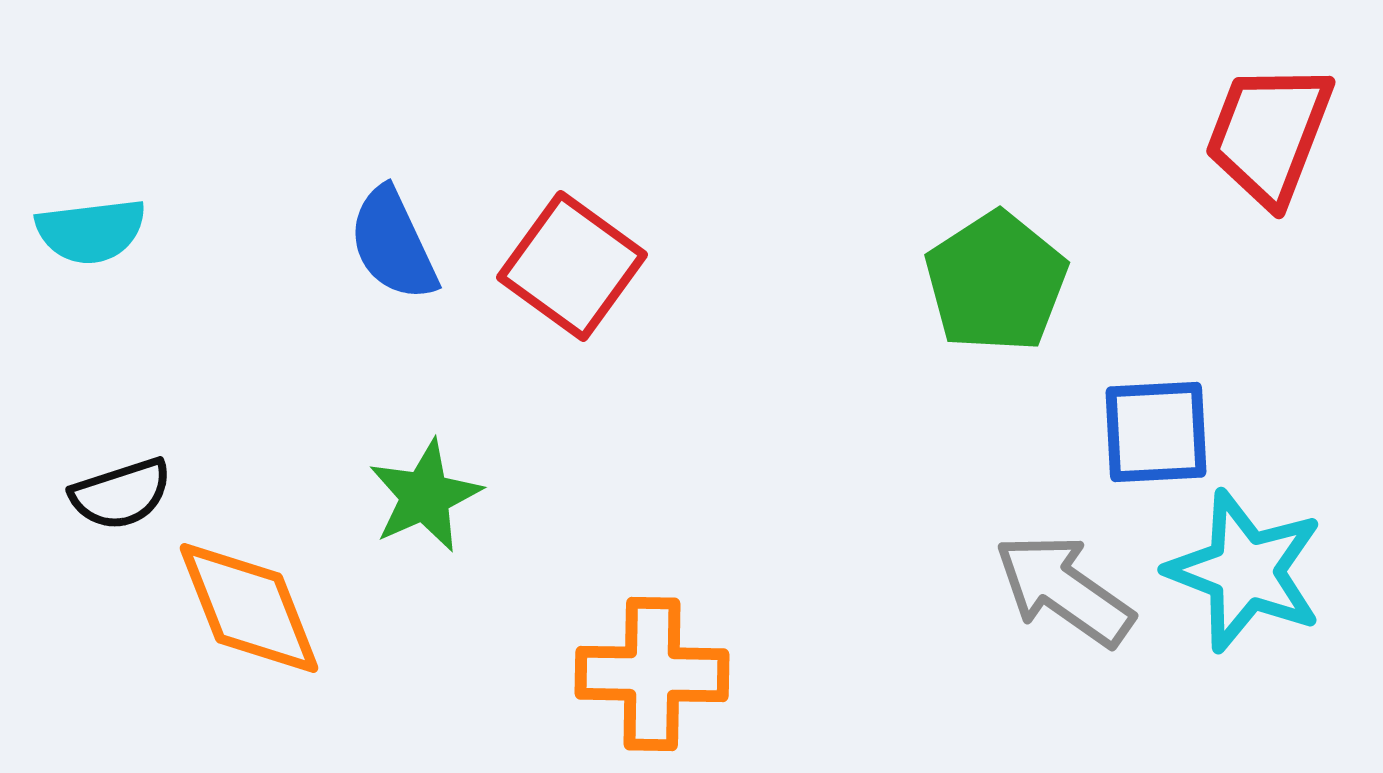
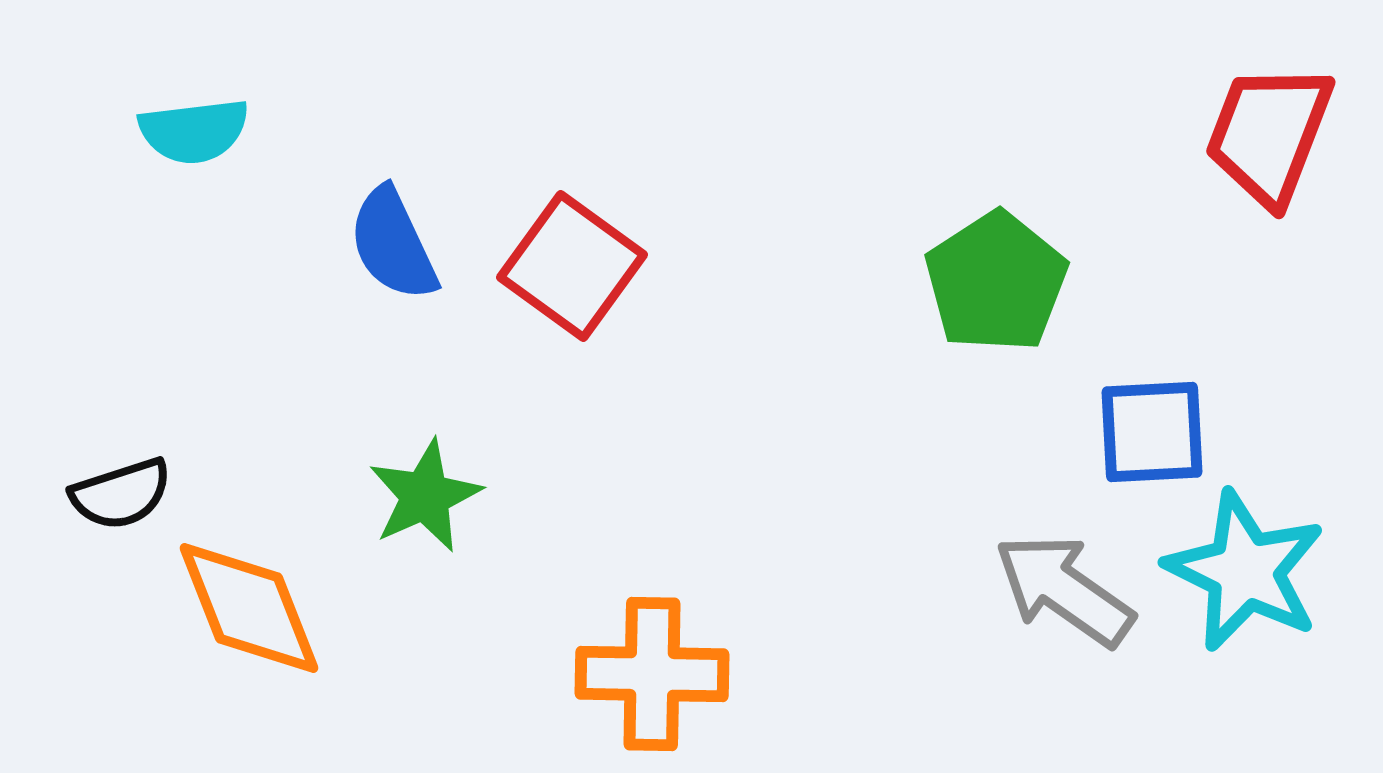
cyan semicircle: moved 103 px right, 100 px up
blue square: moved 4 px left
cyan star: rotated 5 degrees clockwise
